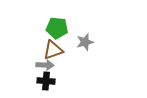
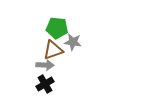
gray star: moved 12 px left; rotated 24 degrees clockwise
black cross: moved 1 px left, 3 px down; rotated 36 degrees counterclockwise
